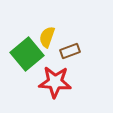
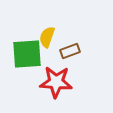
green square: rotated 36 degrees clockwise
red star: moved 1 px right
